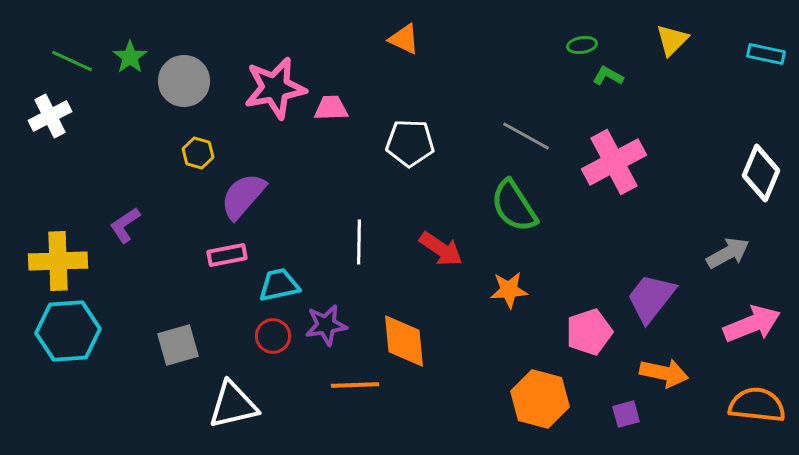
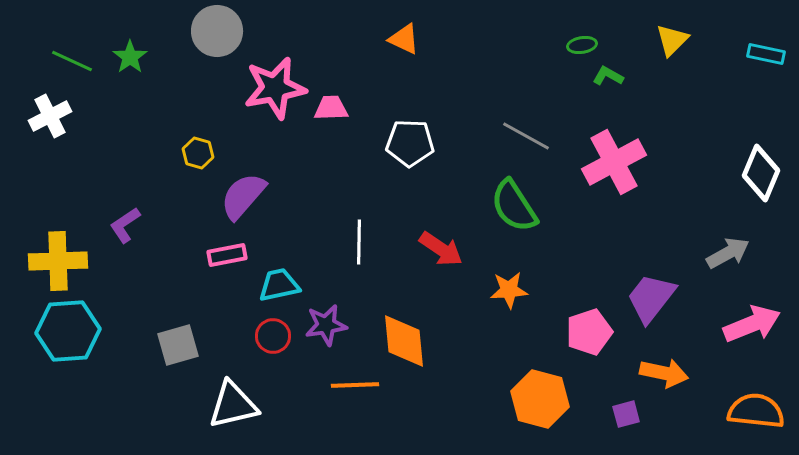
gray circle: moved 33 px right, 50 px up
orange semicircle: moved 1 px left, 6 px down
